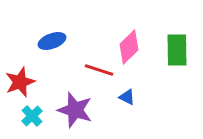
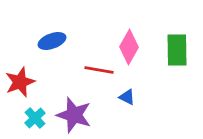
pink diamond: rotated 16 degrees counterclockwise
red line: rotated 8 degrees counterclockwise
purple star: moved 1 px left, 5 px down
cyan cross: moved 3 px right, 2 px down
